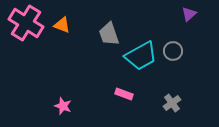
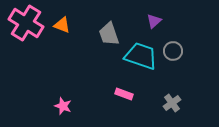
purple triangle: moved 35 px left, 7 px down
cyan trapezoid: rotated 132 degrees counterclockwise
